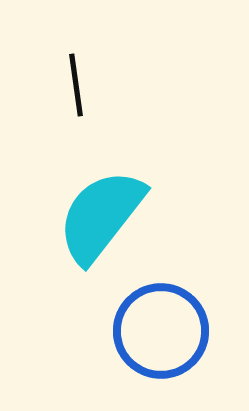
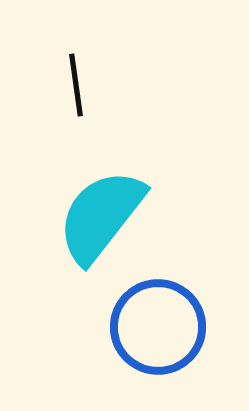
blue circle: moved 3 px left, 4 px up
